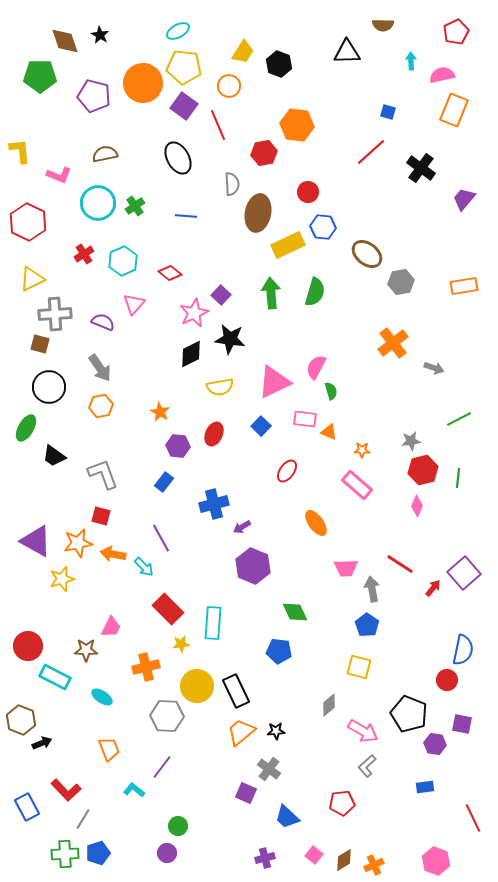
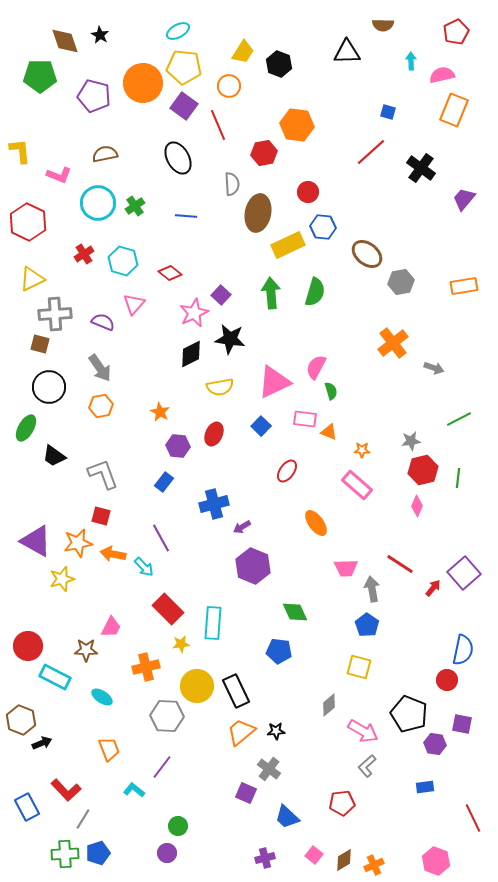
cyan hexagon at (123, 261): rotated 20 degrees counterclockwise
